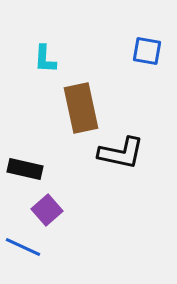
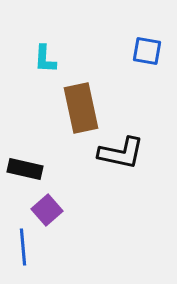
blue line: rotated 60 degrees clockwise
